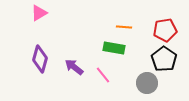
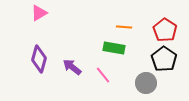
red pentagon: rotated 30 degrees counterclockwise
purple diamond: moved 1 px left
purple arrow: moved 2 px left
gray circle: moved 1 px left
